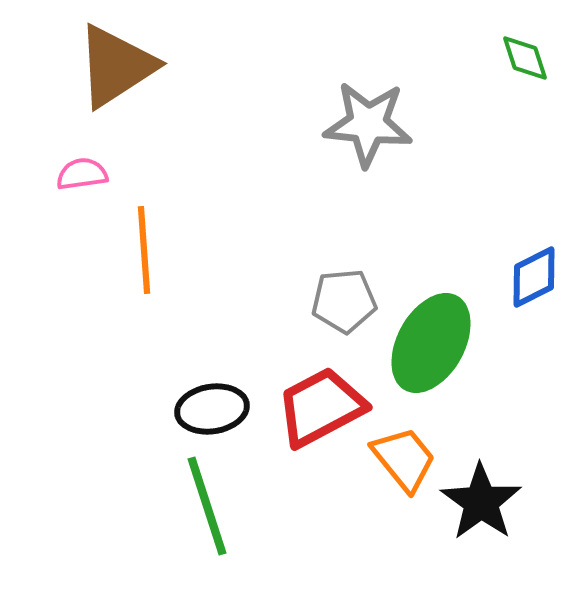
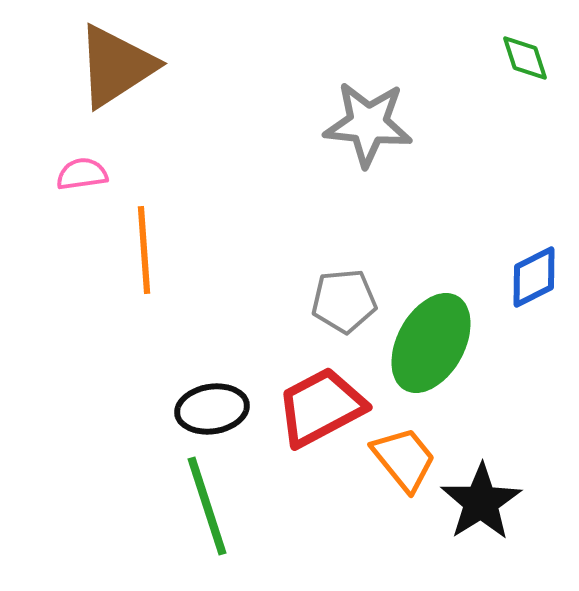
black star: rotated 4 degrees clockwise
